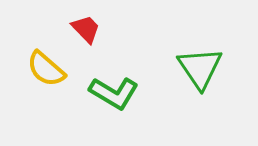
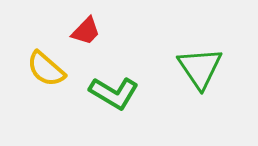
red trapezoid: moved 2 px down; rotated 88 degrees clockwise
